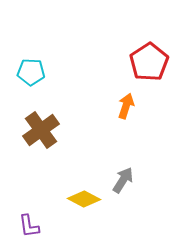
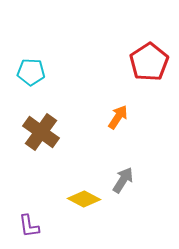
orange arrow: moved 8 px left, 11 px down; rotated 15 degrees clockwise
brown cross: moved 2 px down; rotated 18 degrees counterclockwise
